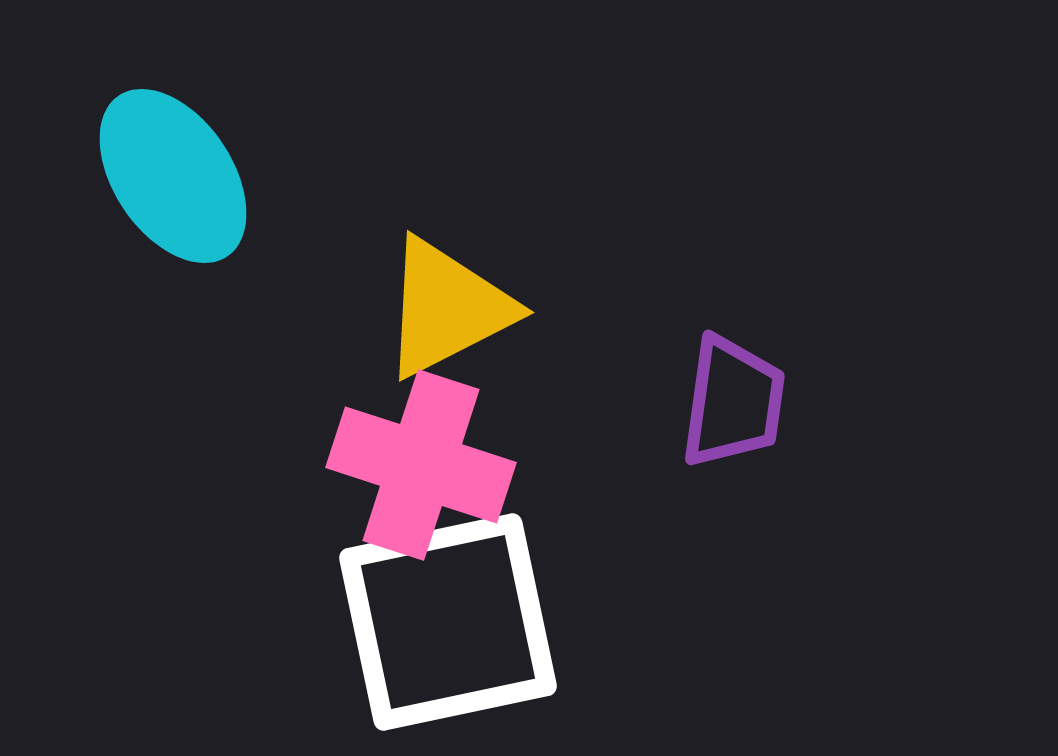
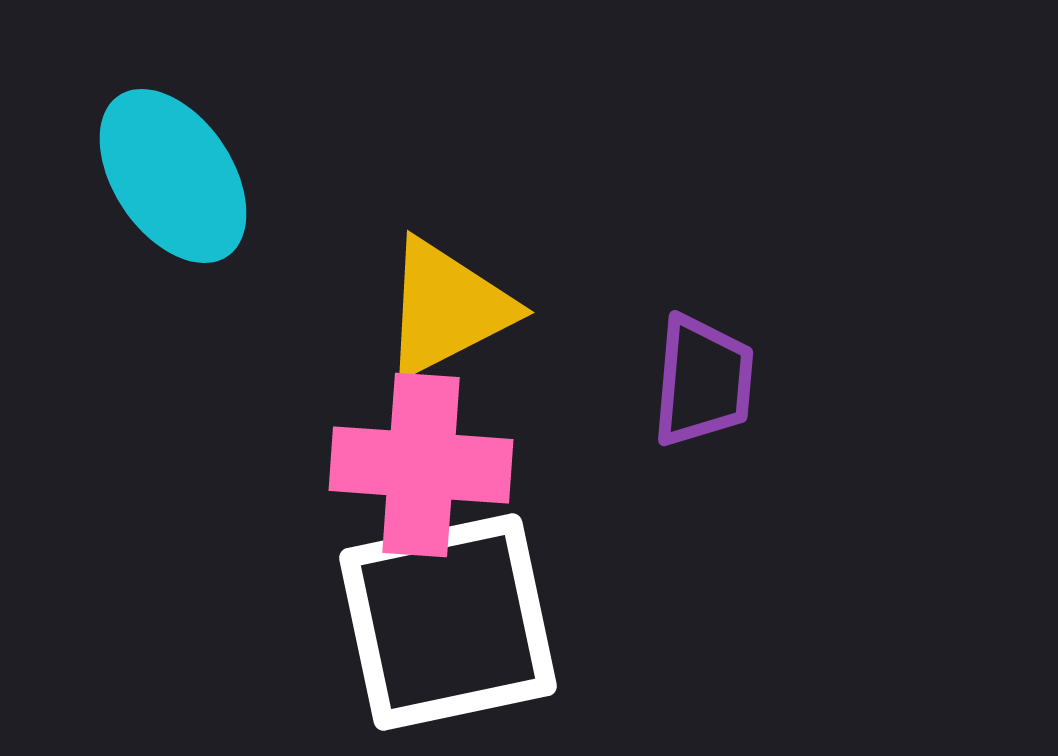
purple trapezoid: moved 30 px left, 21 px up; rotated 3 degrees counterclockwise
pink cross: rotated 14 degrees counterclockwise
